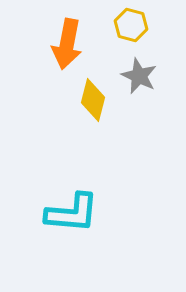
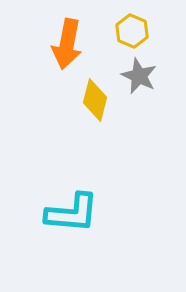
yellow hexagon: moved 1 px right, 6 px down; rotated 8 degrees clockwise
yellow diamond: moved 2 px right
